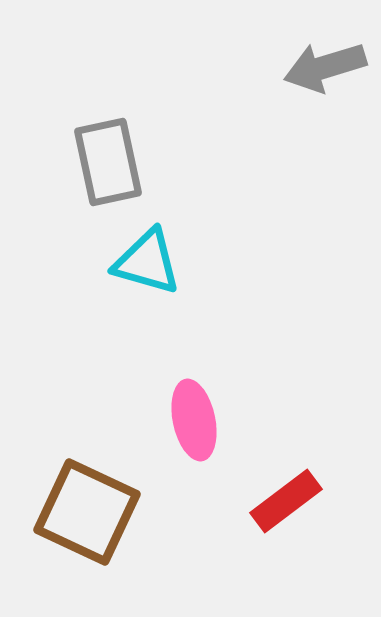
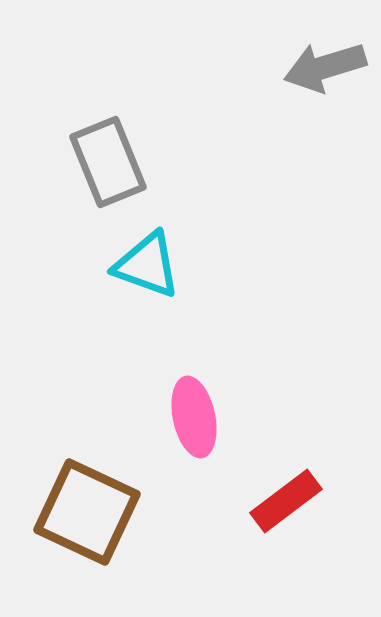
gray rectangle: rotated 10 degrees counterclockwise
cyan triangle: moved 3 px down; rotated 4 degrees clockwise
pink ellipse: moved 3 px up
